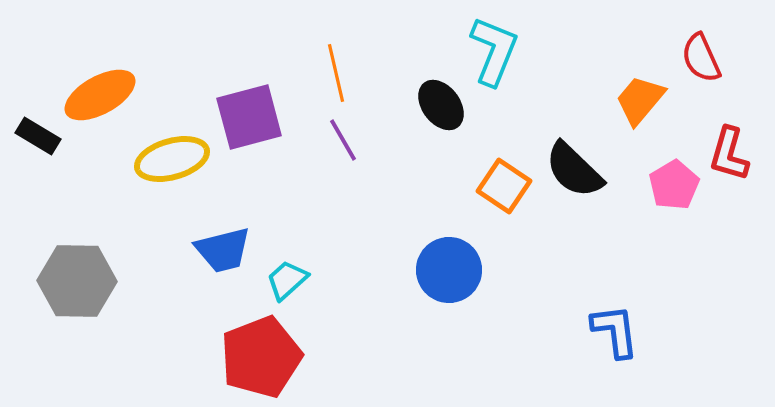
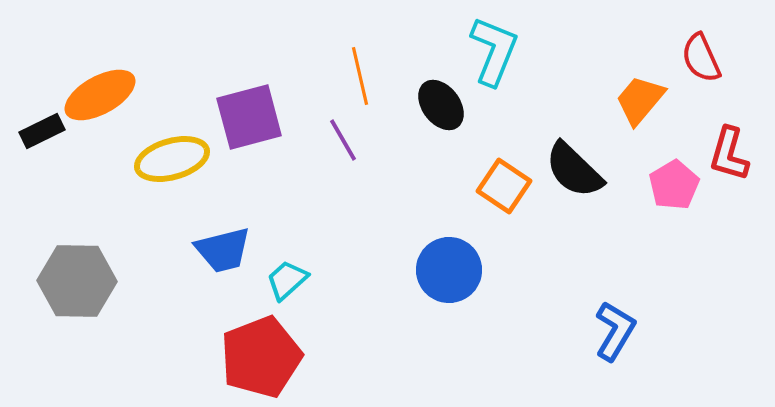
orange line: moved 24 px right, 3 px down
black rectangle: moved 4 px right, 5 px up; rotated 57 degrees counterclockwise
blue L-shape: rotated 38 degrees clockwise
